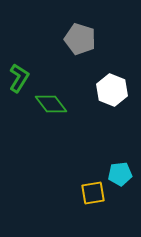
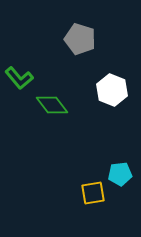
green L-shape: rotated 108 degrees clockwise
green diamond: moved 1 px right, 1 px down
